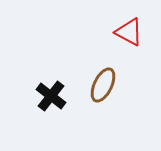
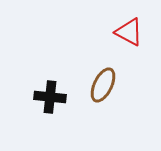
black cross: moved 1 px left, 1 px down; rotated 32 degrees counterclockwise
